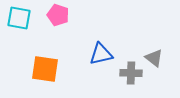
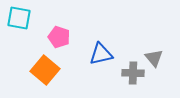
pink pentagon: moved 1 px right, 22 px down
gray triangle: rotated 12 degrees clockwise
orange square: moved 1 px down; rotated 32 degrees clockwise
gray cross: moved 2 px right
